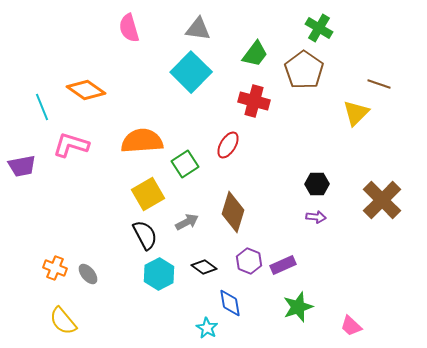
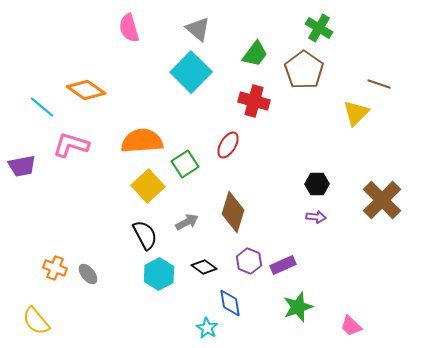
gray triangle: rotated 32 degrees clockwise
cyan line: rotated 28 degrees counterclockwise
yellow square: moved 8 px up; rotated 12 degrees counterclockwise
yellow semicircle: moved 27 px left
